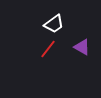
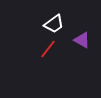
purple triangle: moved 7 px up
